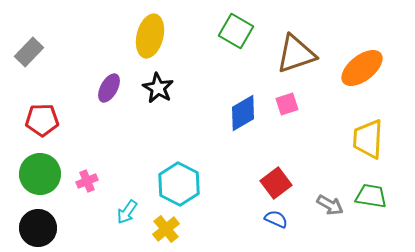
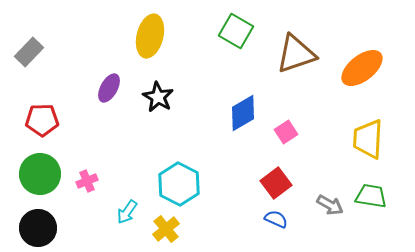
black star: moved 9 px down
pink square: moved 1 px left, 28 px down; rotated 15 degrees counterclockwise
